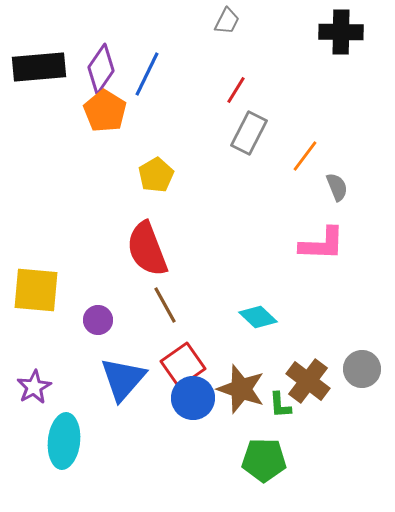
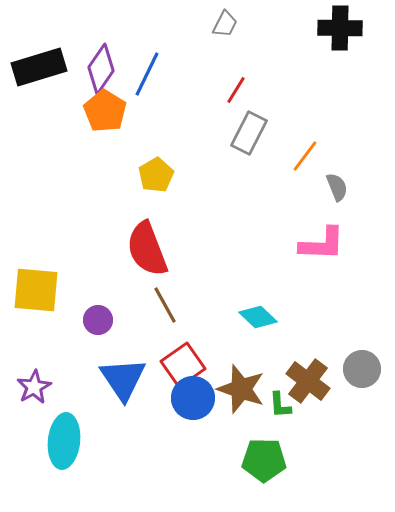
gray trapezoid: moved 2 px left, 3 px down
black cross: moved 1 px left, 4 px up
black rectangle: rotated 12 degrees counterclockwise
blue triangle: rotated 15 degrees counterclockwise
